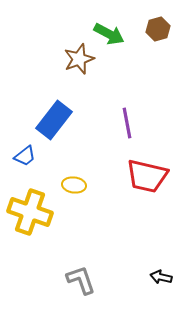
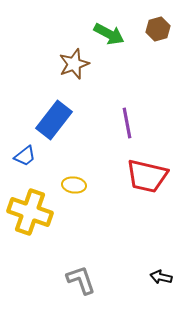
brown star: moved 5 px left, 5 px down
